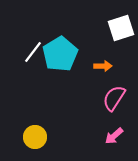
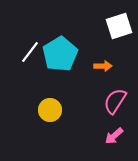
white square: moved 2 px left, 2 px up
white line: moved 3 px left
pink semicircle: moved 1 px right, 3 px down
yellow circle: moved 15 px right, 27 px up
